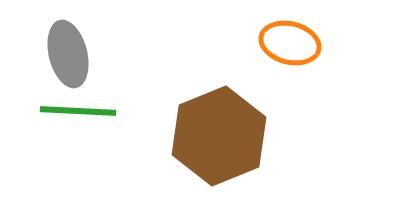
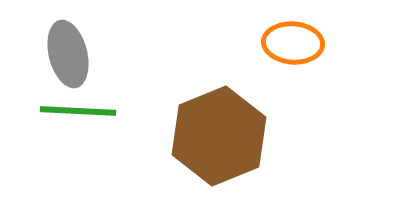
orange ellipse: moved 3 px right; rotated 10 degrees counterclockwise
